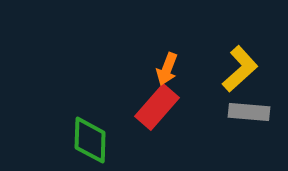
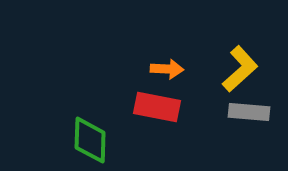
orange arrow: rotated 108 degrees counterclockwise
red rectangle: rotated 60 degrees clockwise
